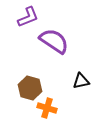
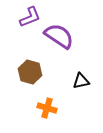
purple L-shape: moved 2 px right
purple semicircle: moved 5 px right, 5 px up
brown hexagon: moved 16 px up
